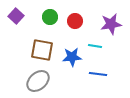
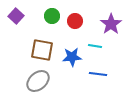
green circle: moved 2 px right, 1 px up
purple star: rotated 25 degrees counterclockwise
